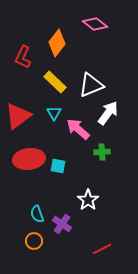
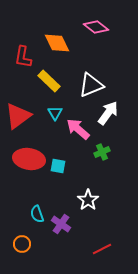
pink diamond: moved 1 px right, 3 px down
orange diamond: rotated 64 degrees counterclockwise
red L-shape: rotated 15 degrees counterclockwise
yellow rectangle: moved 6 px left, 1 px up
cyan triangle: moved 1 px right
green cross: rotated 21 degrees counterclockwise
red ellipse: rotated 16 degrees clockwise
purple cross: moved 1 px left
orange circle: moved 12 px left, 3 px down
